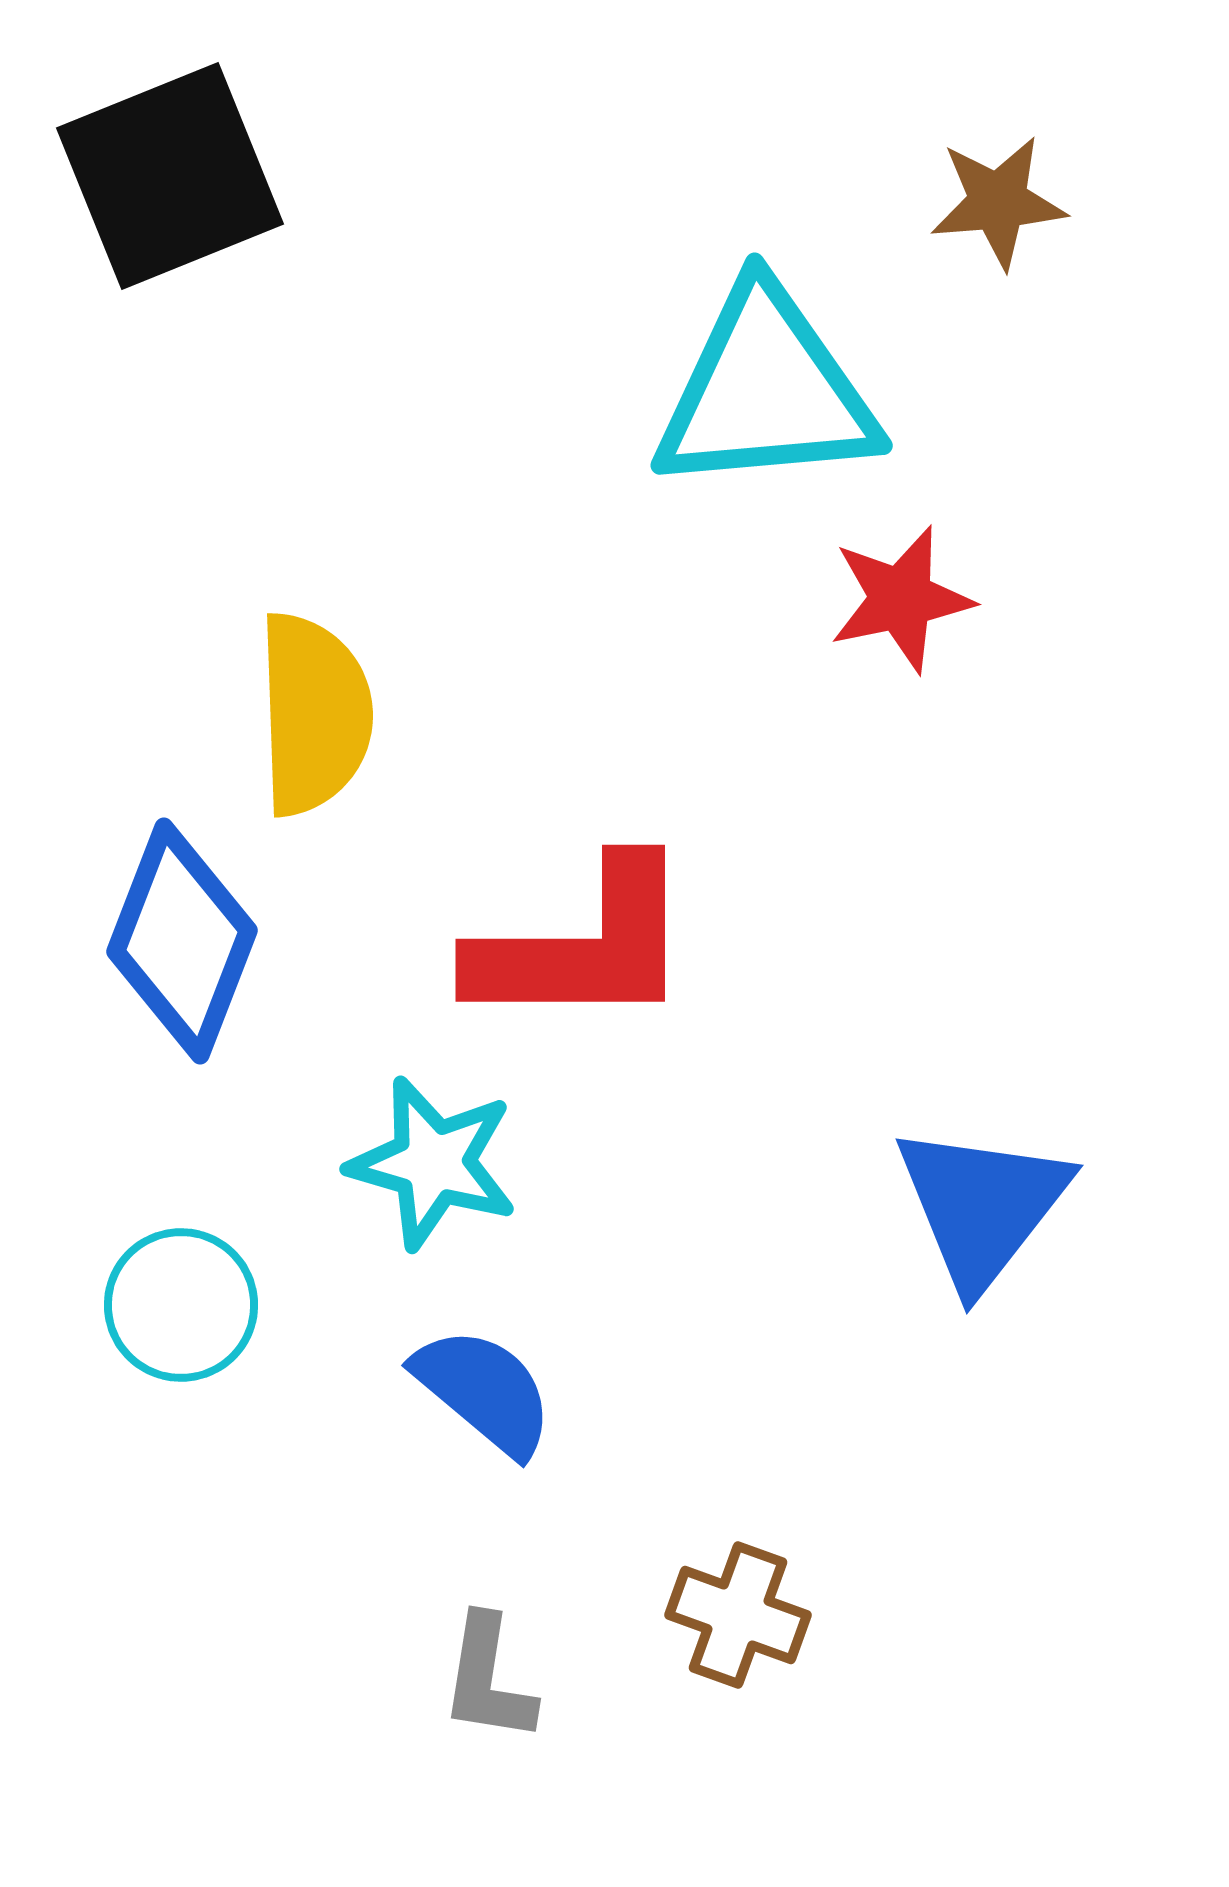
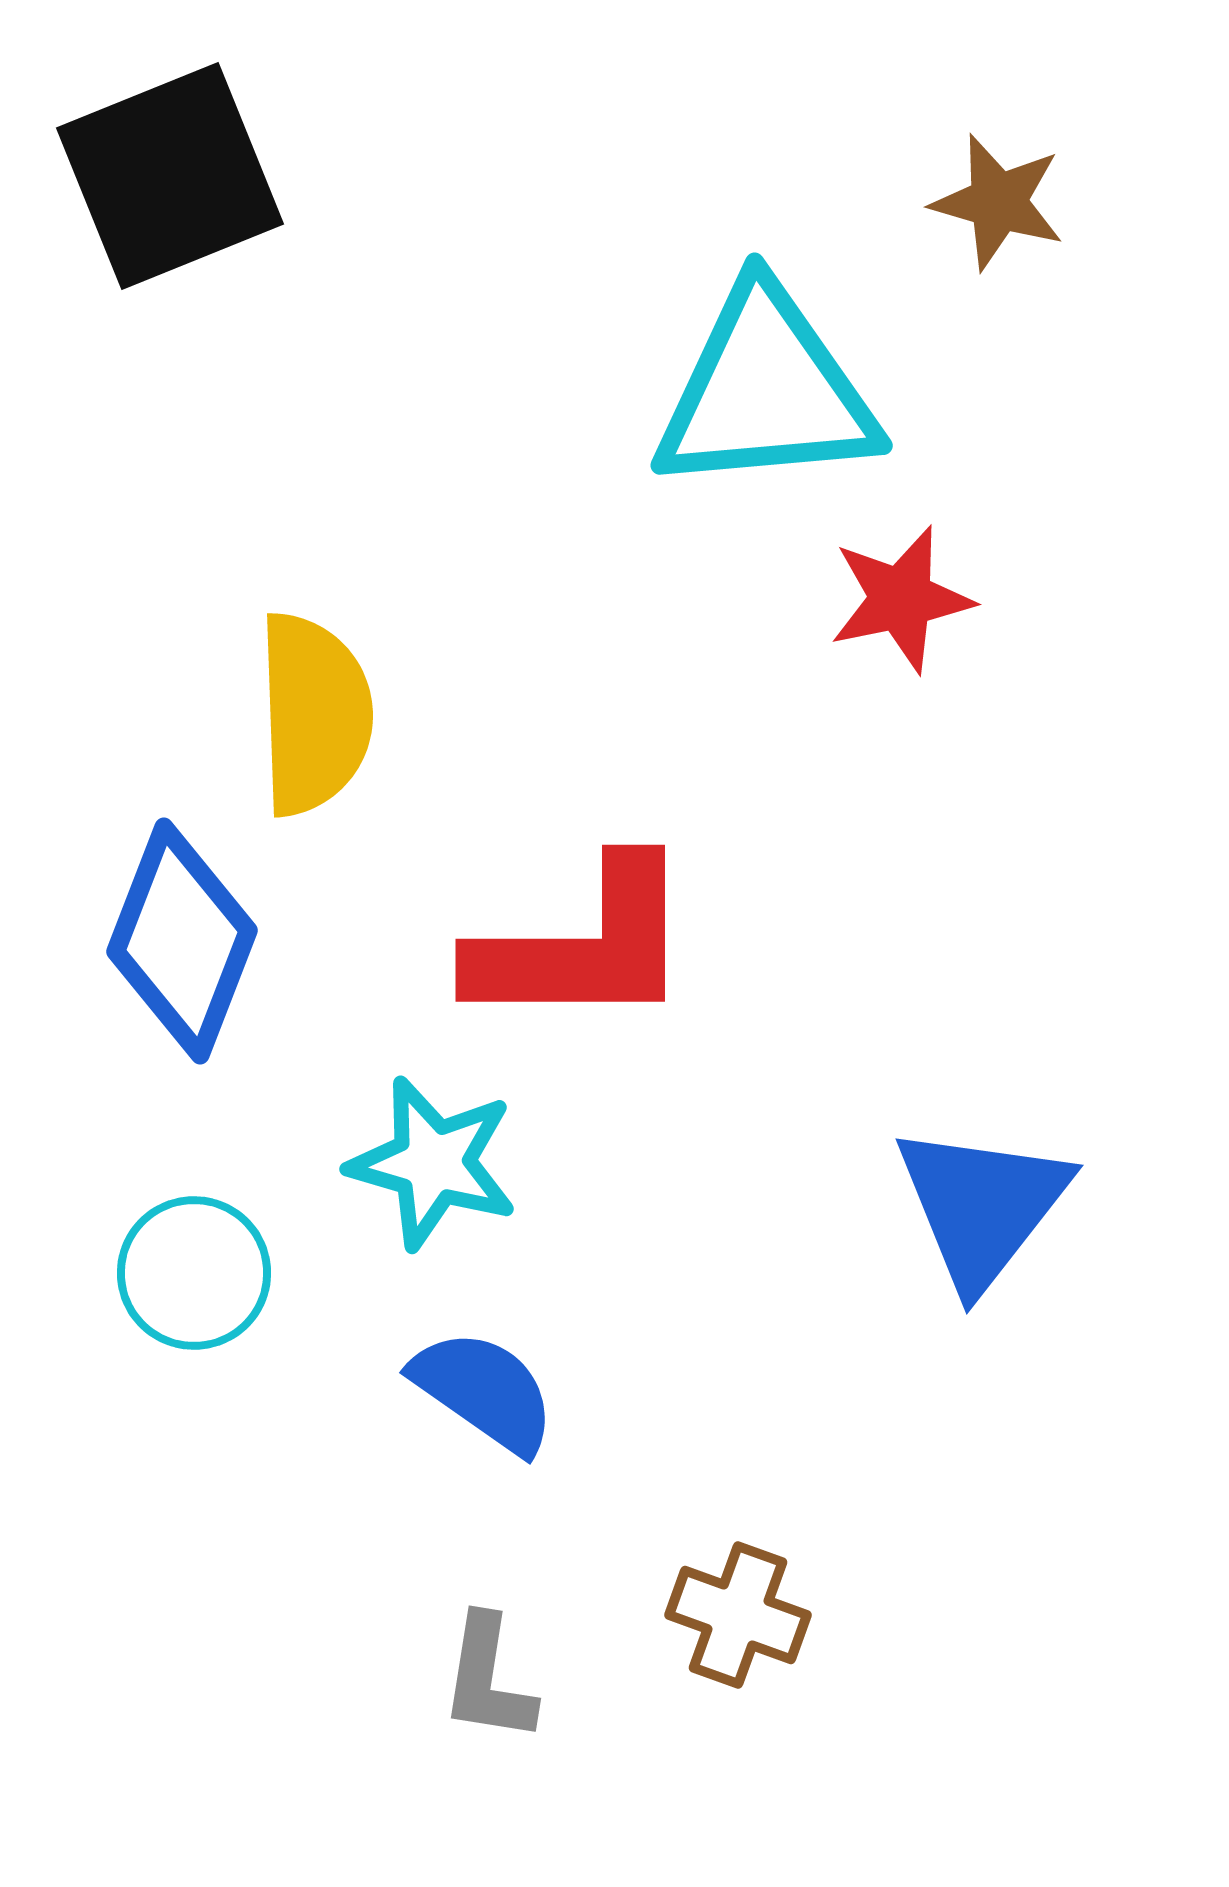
brown star: rotated 21 degrees clockwise
cyan circle: moved 13 px right, 32 px up
blue semicircle: rotated 5 degrees counterclockwise
